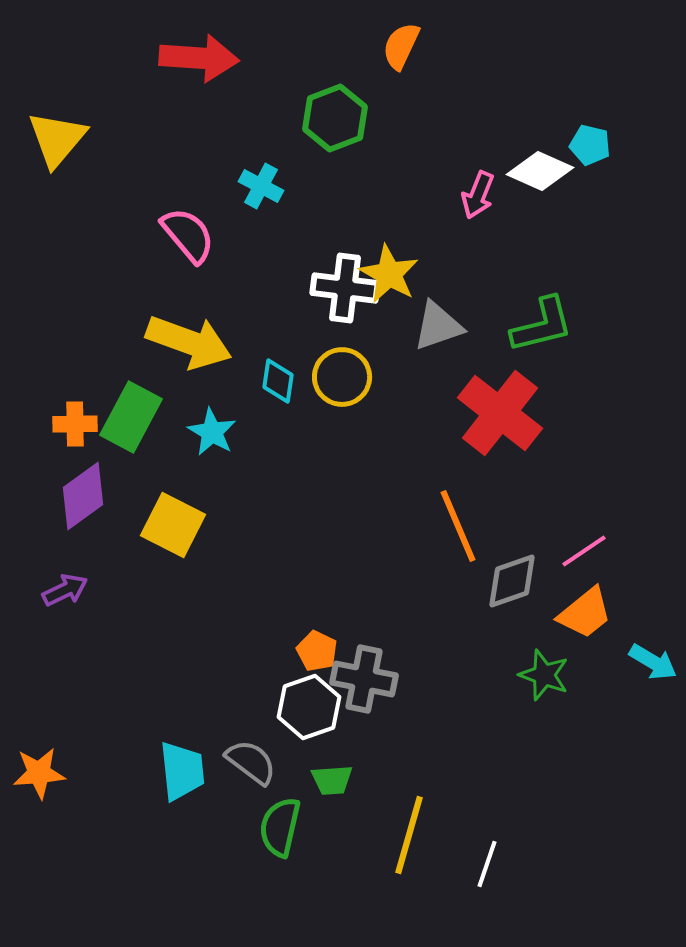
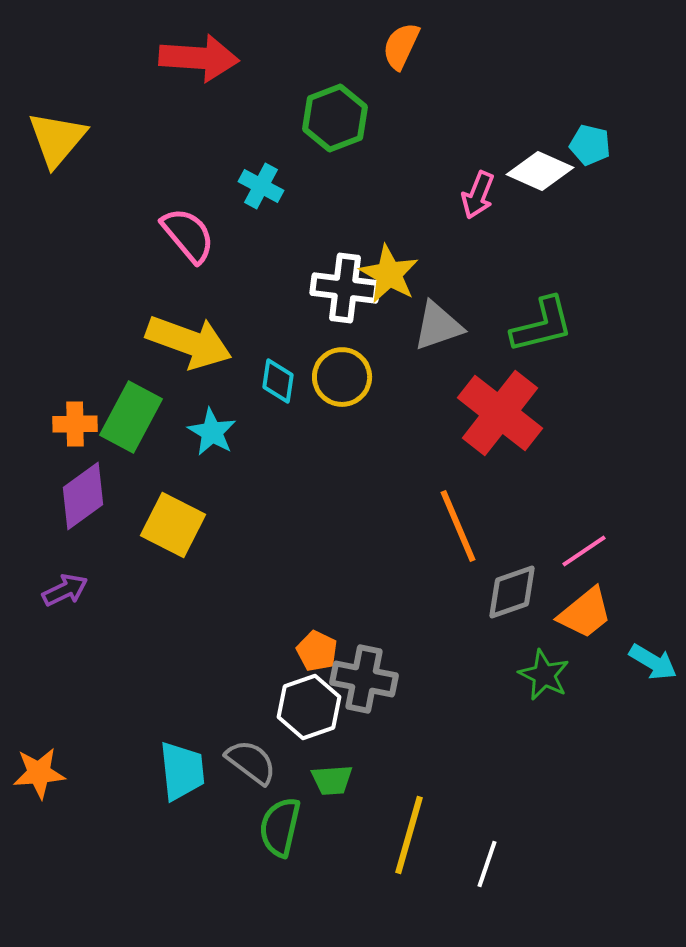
gray diamond: moved 11 px down
green star: rotated 6 degrees clockwise
